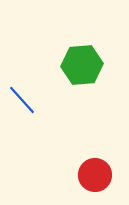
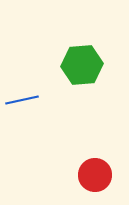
blue line: rotated 60 degrees counterclockwise
